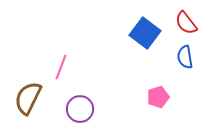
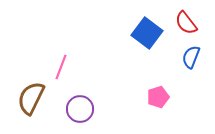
blue square: moved 2 px right
blue semicircle: moved 6 px right; rotated 30 degrees clockwise
brown semicircle: moved 3 px right
